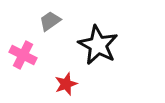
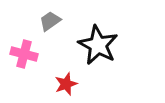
pink cross: moved 1 px right, 1 px up; rotated 12 degrees counterclockwise
